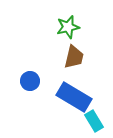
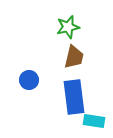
blue circle: moved 1 px left, 1 px up
blue rectangle: rotated 52 degrees clockwise
cyan rectangle: rotated 50 degrees counterclockwise
